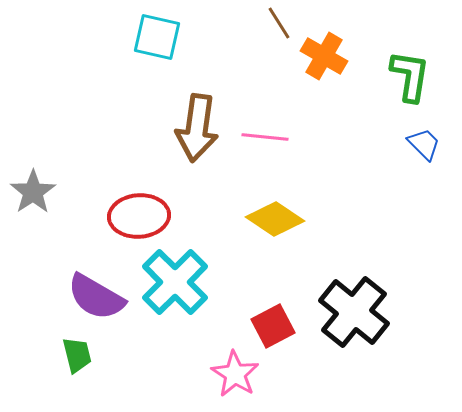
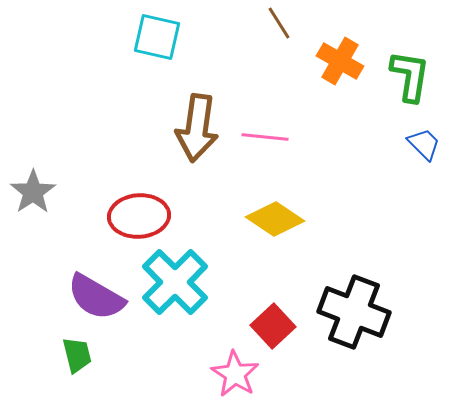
orange cross: moved 16 px right, 5 px down
black cross: rotated 18 degrees counterclockwise
red square: rotated 15 degrees counterclockwise
